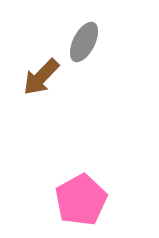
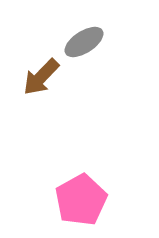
gray ellipse: rotated 30 degrees clockwise
